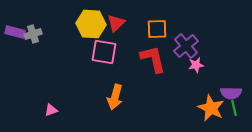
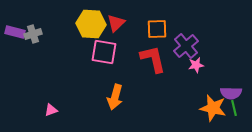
orange star: moved 2 px right; rotated 12 degrees counterclockwise
